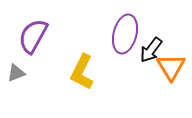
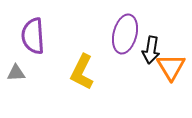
purple semicircle: rotated 33 degrees counterclockwise
black arrow: rotated 28 degrees counterclockwise
gray triangle: rotated 18 degrees clockwise
